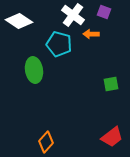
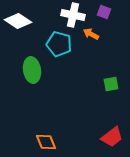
white cross: rotated 25 degrees counterclockwise
white diamond: moved 1 px left
orange arrow: rotated 28 degrees clockwise
green ellipse: moved 2 px left
orange diamond: rotated 65 degrees counterclockwise
